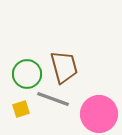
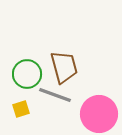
gray line: moved 2 px right, 4 px up
